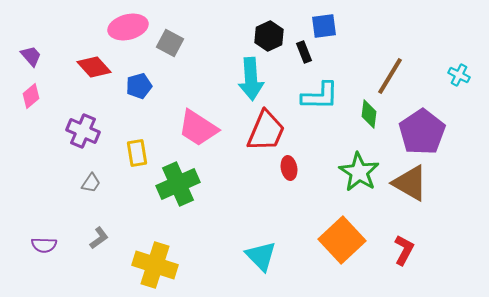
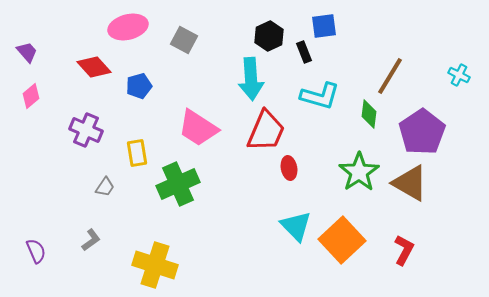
gray square: moved 14 px right, 3 px up
purple trapezoid: moved 4 px left, 4 px up
cyan L-shape: rotated 15 degrees clockwise
purple cross: moved 3 px right, 1 px up
green star: rotated 6 degrees clockwise
gray trapezoid: moved 14 px right, 4 px down
gray L-shape: moved 8 px left, 2 px down
purple semicircle: moved 8 px left, 6 px down; rotated 115 degrees counterclockwise
cyan triangle: moved 35 px right, 30 px up
